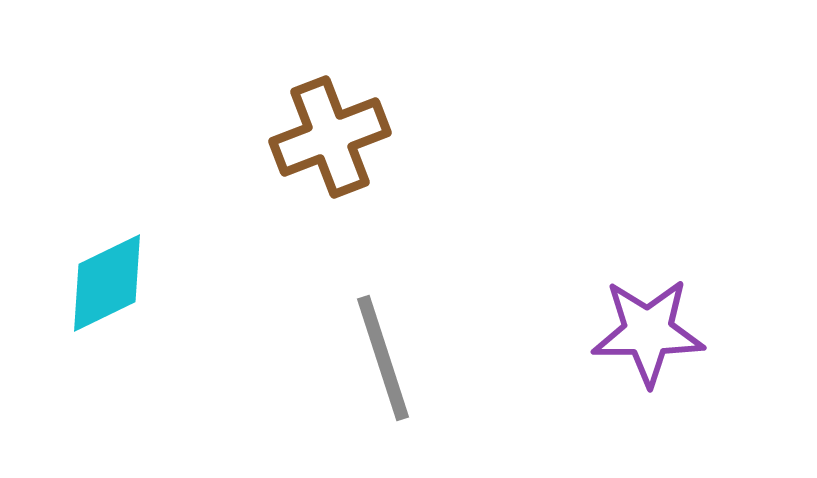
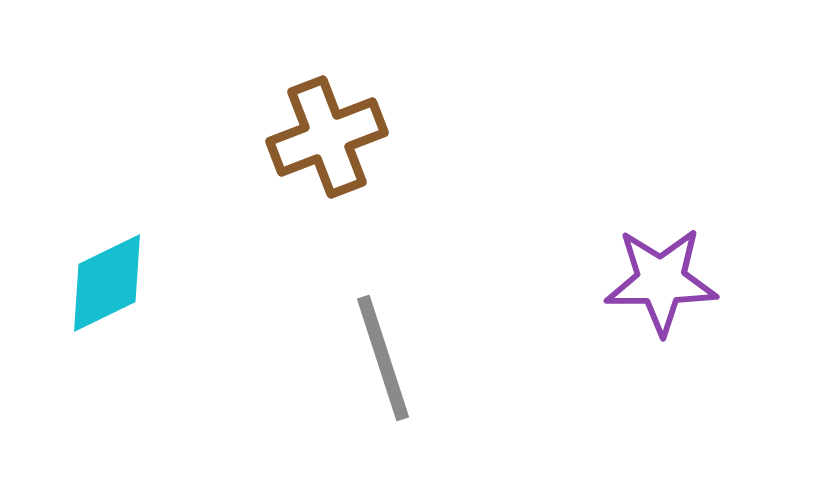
brown cross: moved 3 px left
purple star: moved 13 px right, 51 px up
